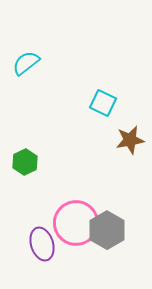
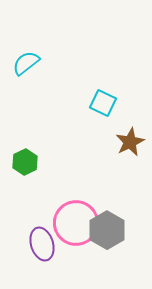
brown star: moved 2 px down; rotated 16 degrees counterclockwise
